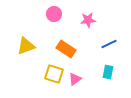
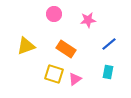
blue line: rotated 14 degrees counterclockwise
